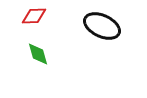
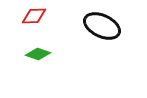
green diamond: rotated 55 degrees counterclockwise
